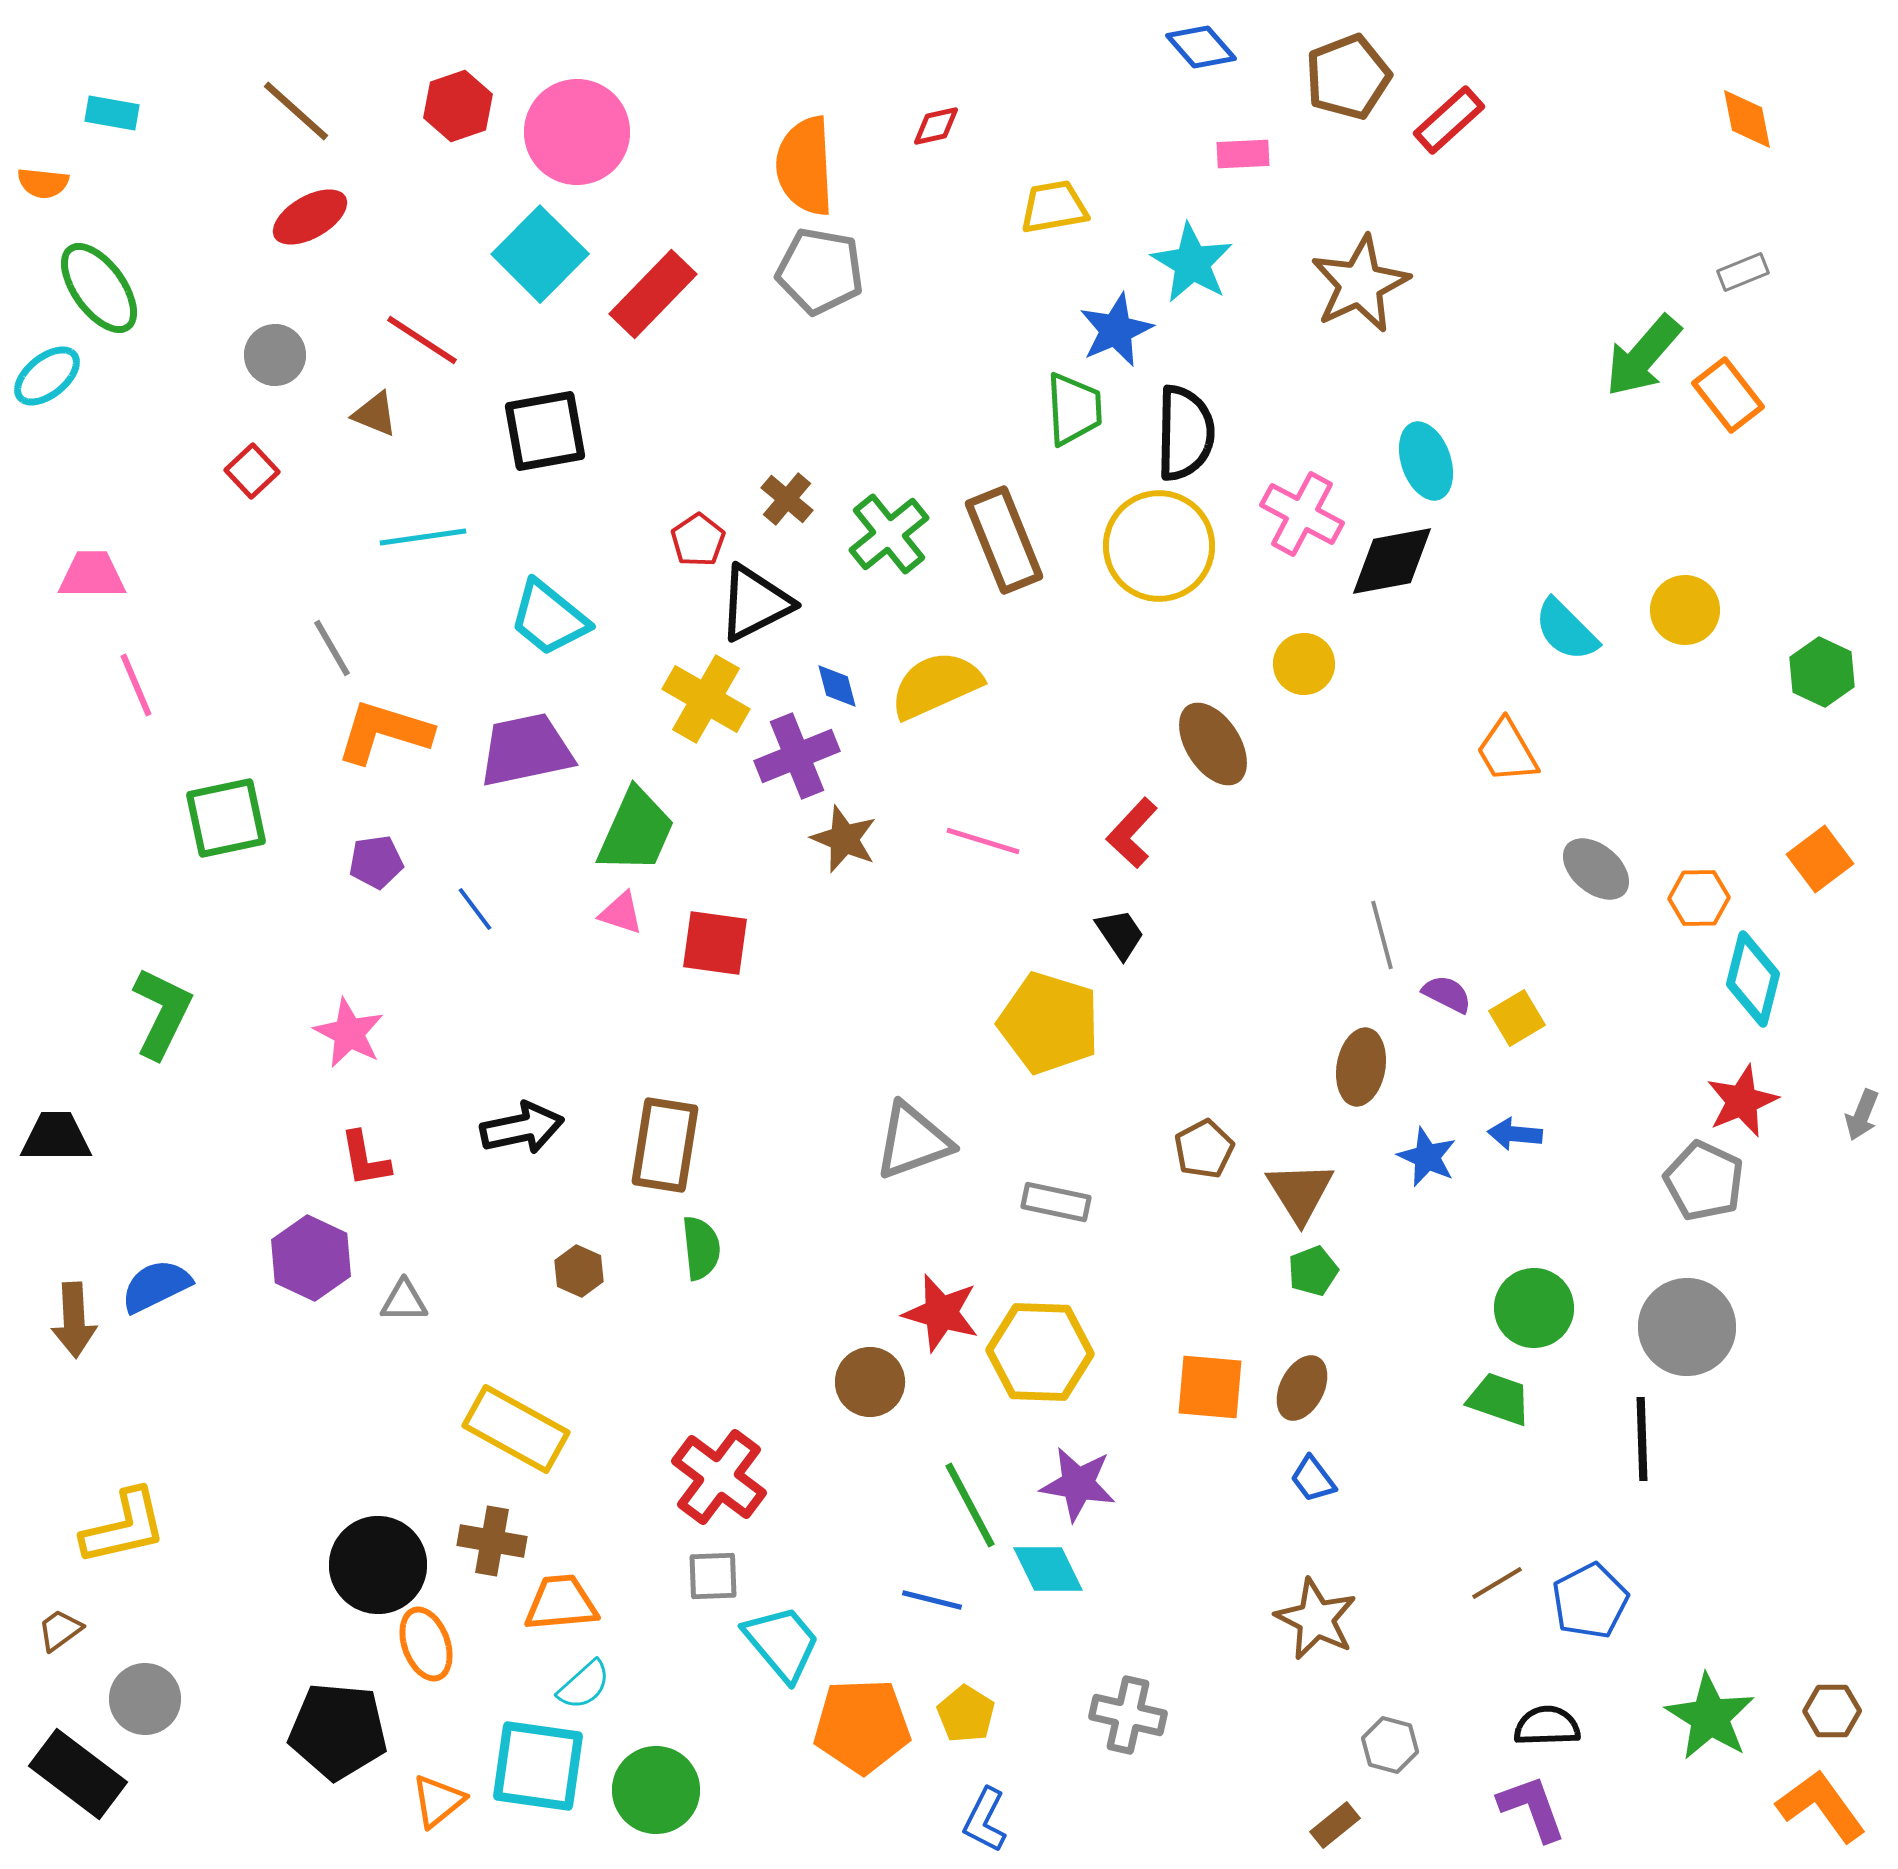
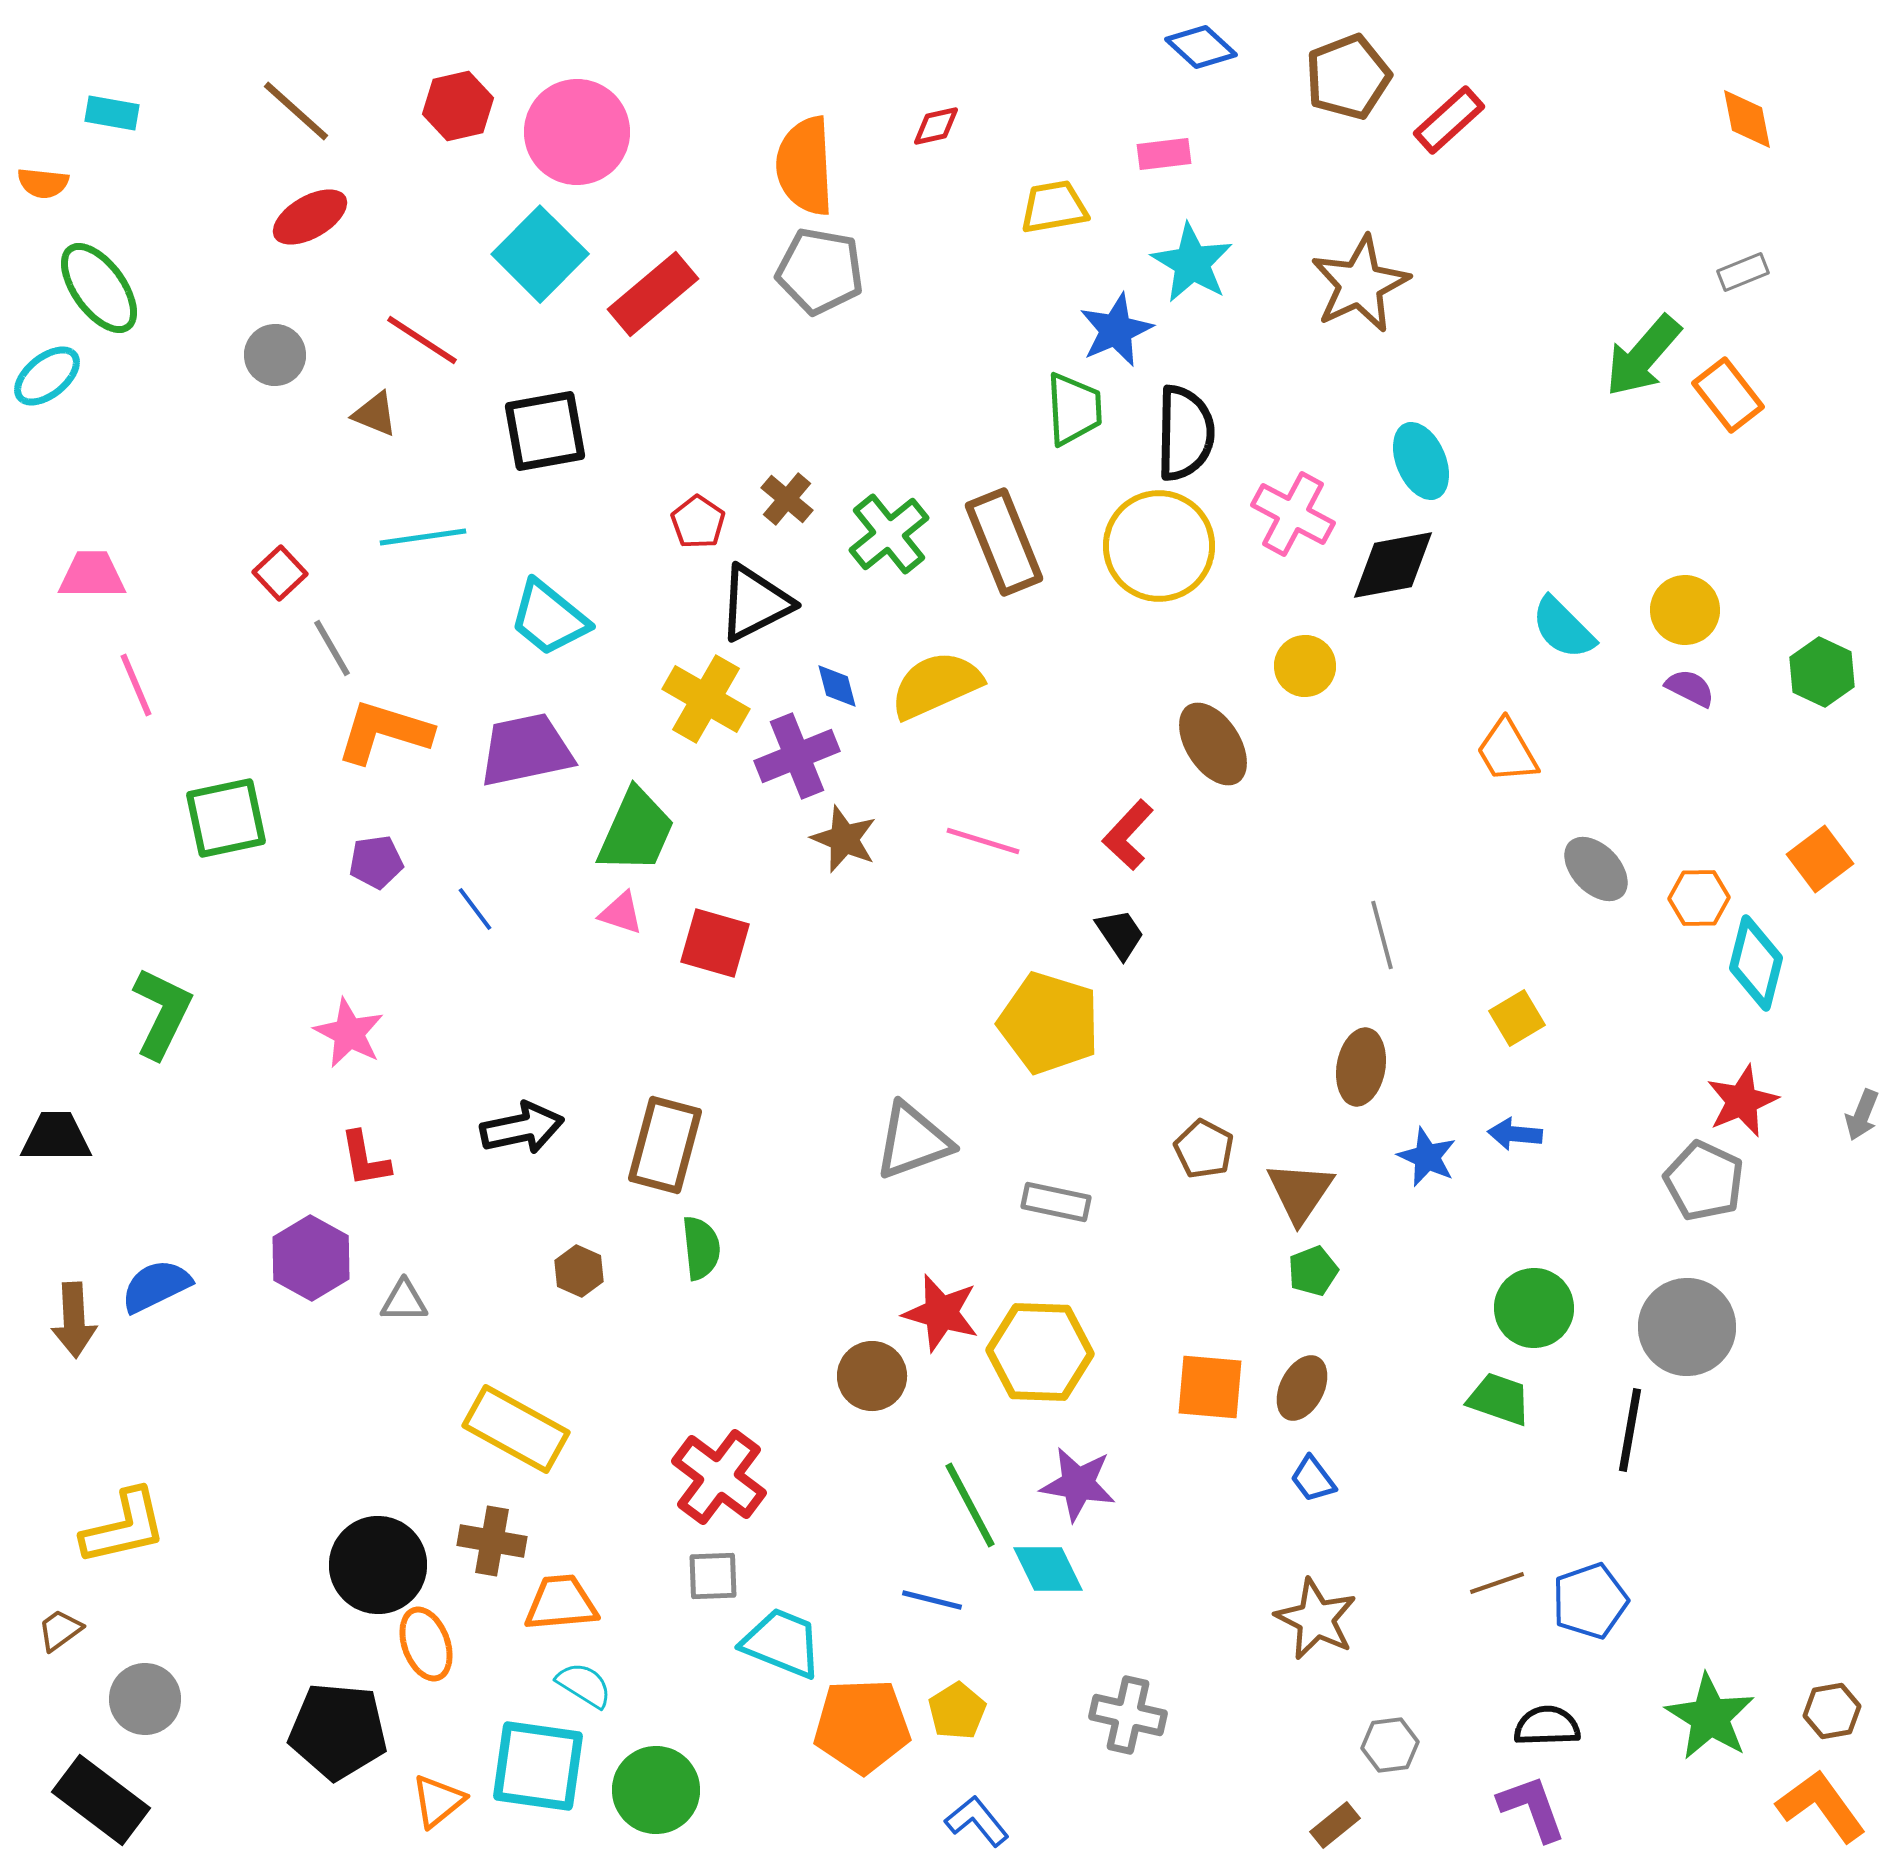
blue diamond at (1201, 47): rotated 6 degrees counterclockwise
red hexagon at (458, 106): rotated 6 degrees clockwise
pink rectangle at (1243, 154): moved 79 px left; rotated 4 degrees counterclockwise
red rectangle at (653, 294): rotated 6 degrees clockwise
cyan ellipse at (1426, 461): moved 5 px left; rotated 4 degrees counterclockwise
red square at (252, 471): moved 28 px right, 102 px down
pink cross at (1302, 514): moved 9 px left
red pentagon at (698, 540): moved 18 px up; rotated 4 degrees counterclockwise
brown rectangle at (1004, 540): moved 2 px down
black diamond at (1392, 561): moved 1 px right, 4 px down
cyan semicircle at (1566, 630): moved 3 px left, 2 px up
yellow circle at (1304, 664): moved 1 px right, 2 px down
red L-shape at (1132, 833): moved 4 px left, 2 px down
gray ellipse at (1596, 869): rotated 6 degrees clockwise
red square at (715, 943): rotated 8 degrees clockwise
cyan diamond at (1753, 979): moved 3 px right, 16 px up
purple semicircle at (1447, 994): moved 243 px right, 306 px up
brown rectangle at (665, 1145): rotated 6 degrees clockwise
brown pentagon at (1204, 1149): rotated 16 degrees counterclockwise
brown triangle at (1300, 1192): rotated 6 degrees clockwise
purple hexagon at (311, 1258): rotated 4 degrees clockwise
brown circle at (870, 1382): moved 2 px right, 6 px up
black line at (1642, 1439): moved 12 px left, 9 px up; rotated 12 degrees clockwise
brown line at (1497, 1583): rotated 12 degrees clockwise
blue pentagon at (1590, 1601): rotated 8 degrees clockwise
cyan trapezoid at (782, 1643): rotated 28 degrees counterclockwise
cyan semicircle at (584, 1685): rotated 106 degrees counterclockwise
brown hexagon at (1832, 1711): rotated 10 degrees counterclockwise
yellow pentagon at (966, 1714): moved 9 px left, 3 px up; rotated 8 degrees clockwise
gray hexagon at (1390, 1745): rotated 22 degrees counterclockwise
black rectangle at (78, 1774): moved 23 px right, 26 px down
blue L-shape at (985, 1820): moved 8 px left, 1 px down; rotated 114 degrees clockwise
